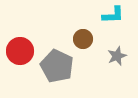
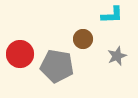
cyan L-shape: moved 1 px left
red circle: moved 3 px down
gray pentagon: rotated 16 degrees counterclockwise
